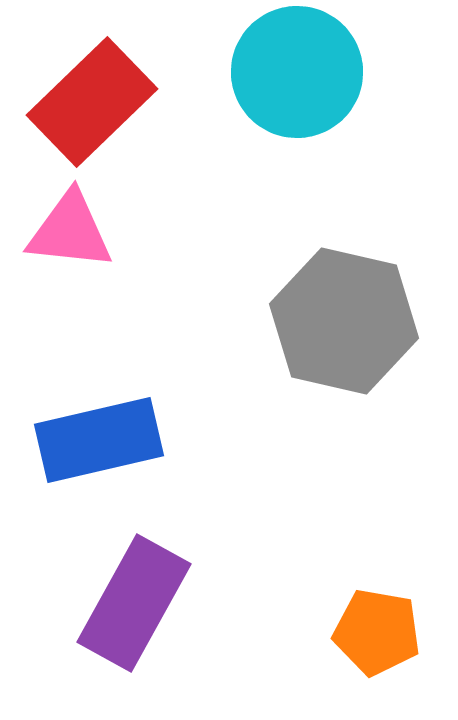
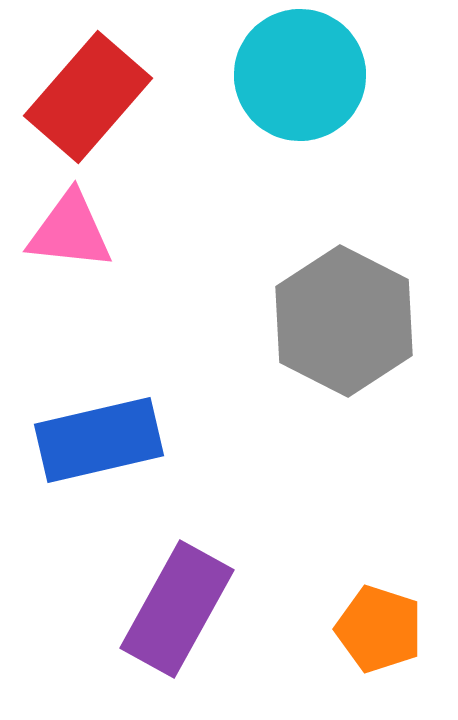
cyan circle: moved 3 px right, 3 px down
red rectangle: moved 4 px left, 5 px up; rotated 5 degrees counterclockwise
gray hexagon: rotated 14 degrees clockwise
purple rectangle: moved 43 px right, 6 px down
orange pentagon: moved 2 px right, 3 px up; rotated 8 degrees clockwise
